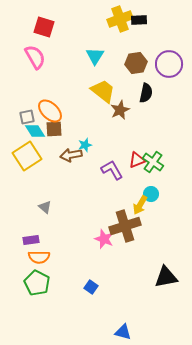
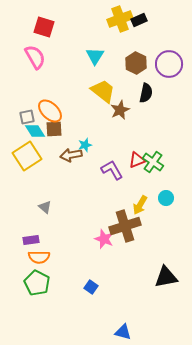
black rectangle: rotated 21 degrees counterclockwise
brown hexagon: rotated 25 degrees counterclockwise
cyan circle: moved 15 px right, 4 px down
